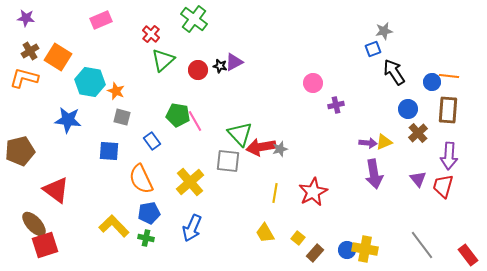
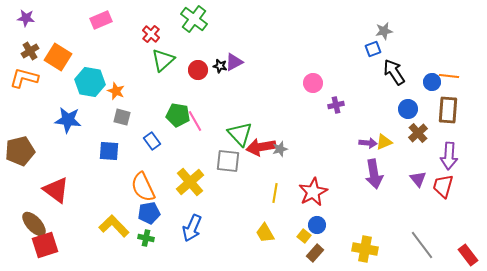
orange semicircle at (141, 179): moved 2 px right, 8 px down
yellow square at (298, 238): moved 6 px right, 2 px up
blue circle at (347, 250): moved 30 px left, 25 px up
